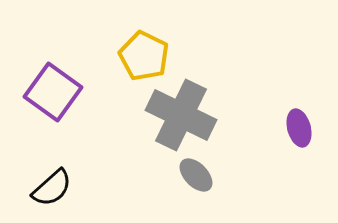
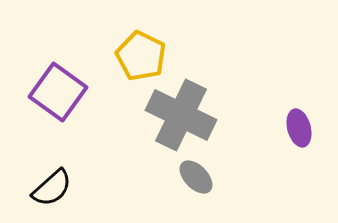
yellow pentagon: moved 3 px left
purple square: moved 5 px right
gray ellipse: moved 2 px down
